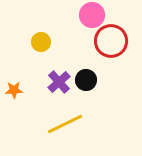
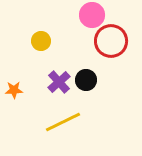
yellow circle: moved 1 px up
yellow line: moved 2 px left, 2 px up
